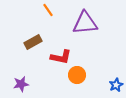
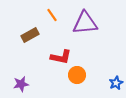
orange line: moved 4 px right, 5 px down
brown rectangle: moved 3 px left, 7 px up
blue star: moved 2 px up
